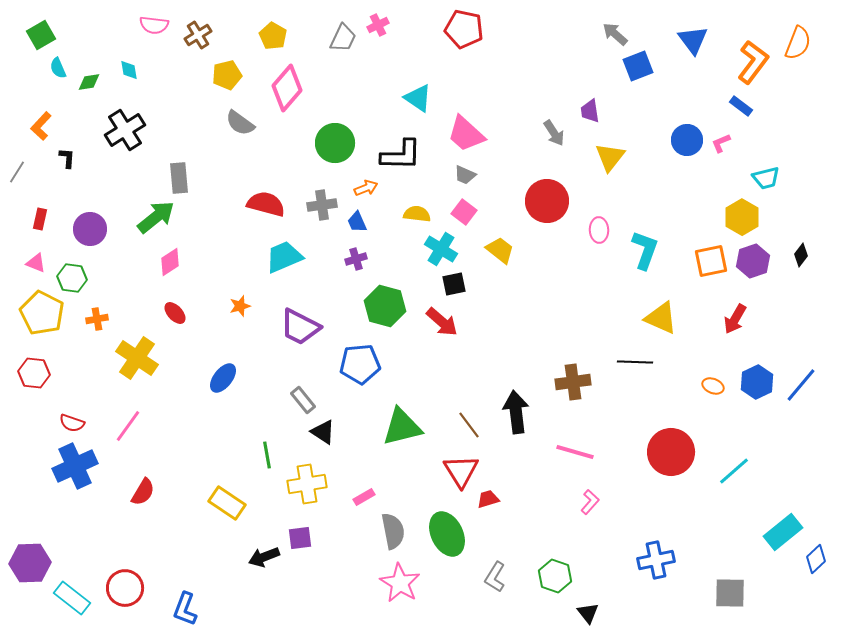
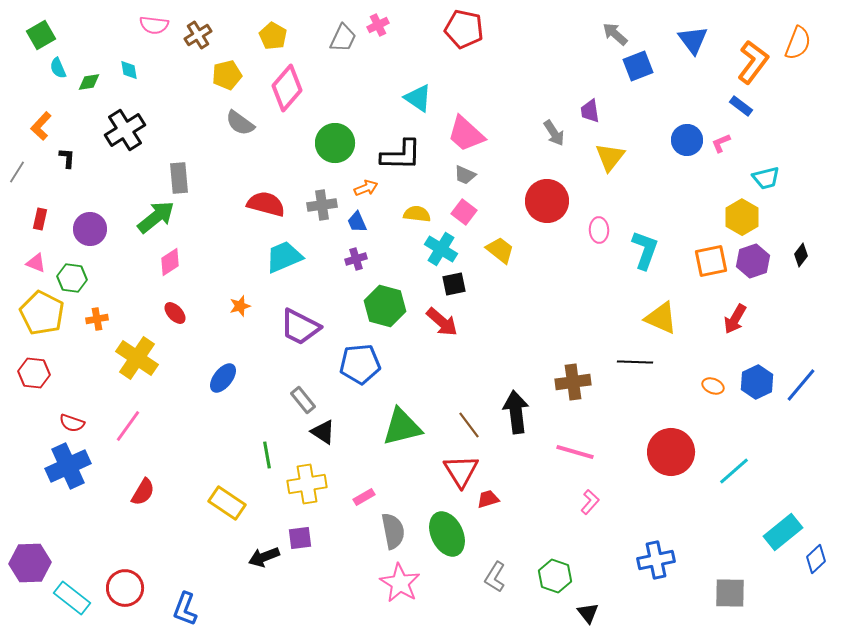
blue cross at (75, 466): moved 7 px left
